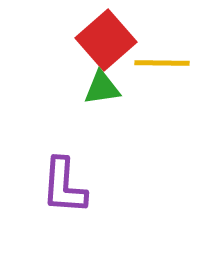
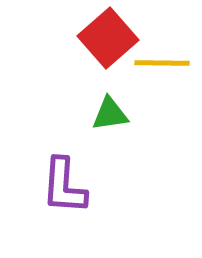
red square: moved 2 px right, 2 px up
green triangle: moved 8 px right, 26 px down
